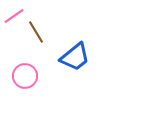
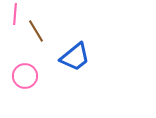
pink line: moved 1 px right, 2 px up; rotated 50 degrees counterclockwise
brown line: moved 1 px up
